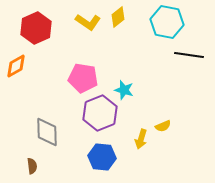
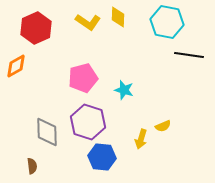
yellow diamond: rotated 50 degrees counterclockwise
pink pentagon: rotated 24 degrees counterclockwise
purple hexagon: moved 12 px left, 9 px down; rotated 20 degrees counterclockwise
